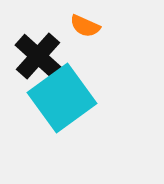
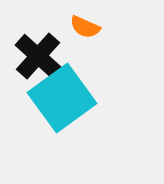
orange semicircle: moved 1 px down
